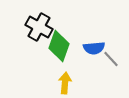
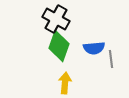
black cross: moved 17 px right, 8 px up
gray line: rotated 36 degrees clockwise
